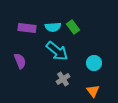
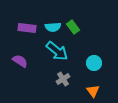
purple semicircle: rotated 35 degrees counterclockwise
